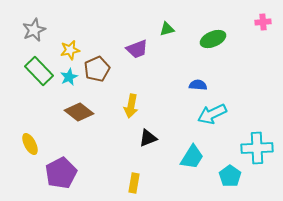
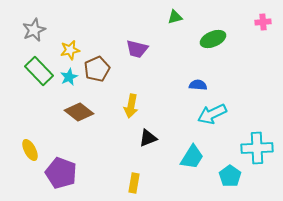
green triangle: moved 8 px right, 12 px up
purple trapezoid: rotated 35 degrees clockwise
yellow ellipse: moved 6 px down
purple pentagon: rotated 24 degrees counterclockwise
